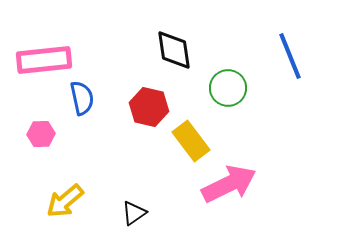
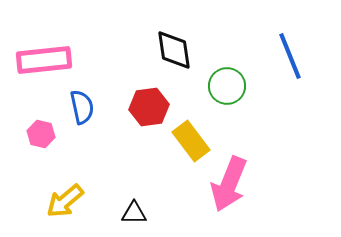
green circle: moved 1 px left, 2 px up
blue semicircle: moved 9 px down
red hexagon: rotated 21 degrees counterclockwise
pink hexagon: rotated 16 degrees clockwise
pink arrow: rotated 138 degrees clockwise
black triangle: rotated 36 degrees clockwise
